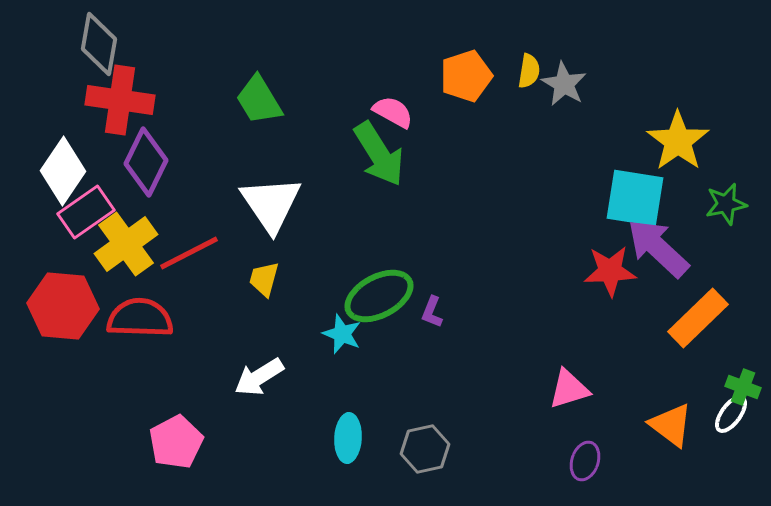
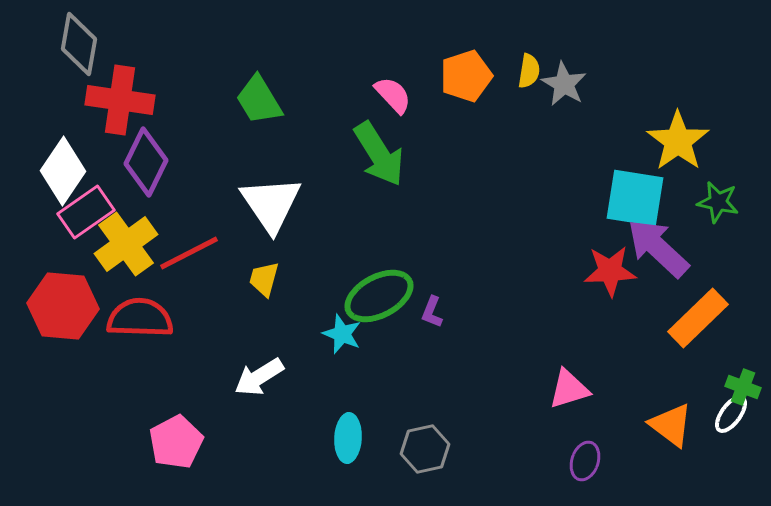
gray diamond: moved 20 px left
pink semicircle: moved 17 px up; rotated 18 degrees clockwise
green star: moved 8 px left, 2 px up; rotated 24 degrees clockwise
